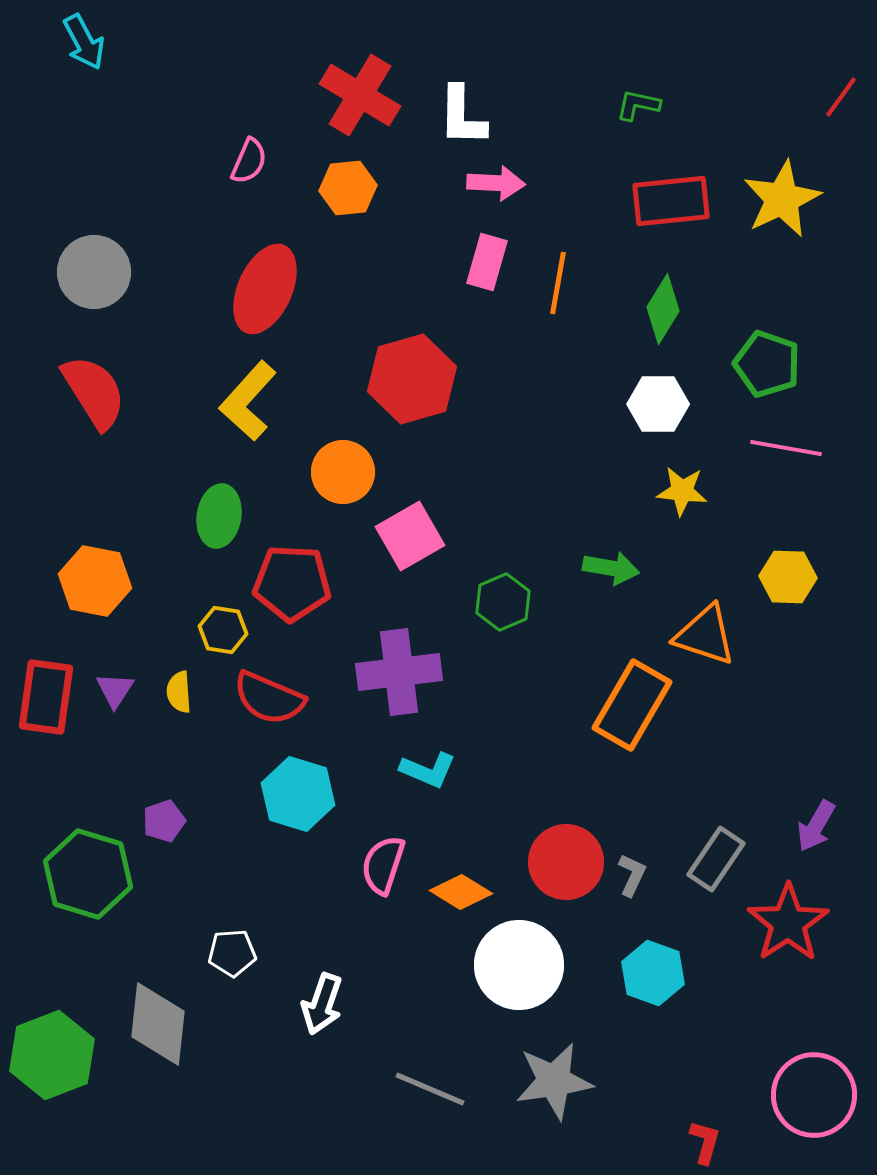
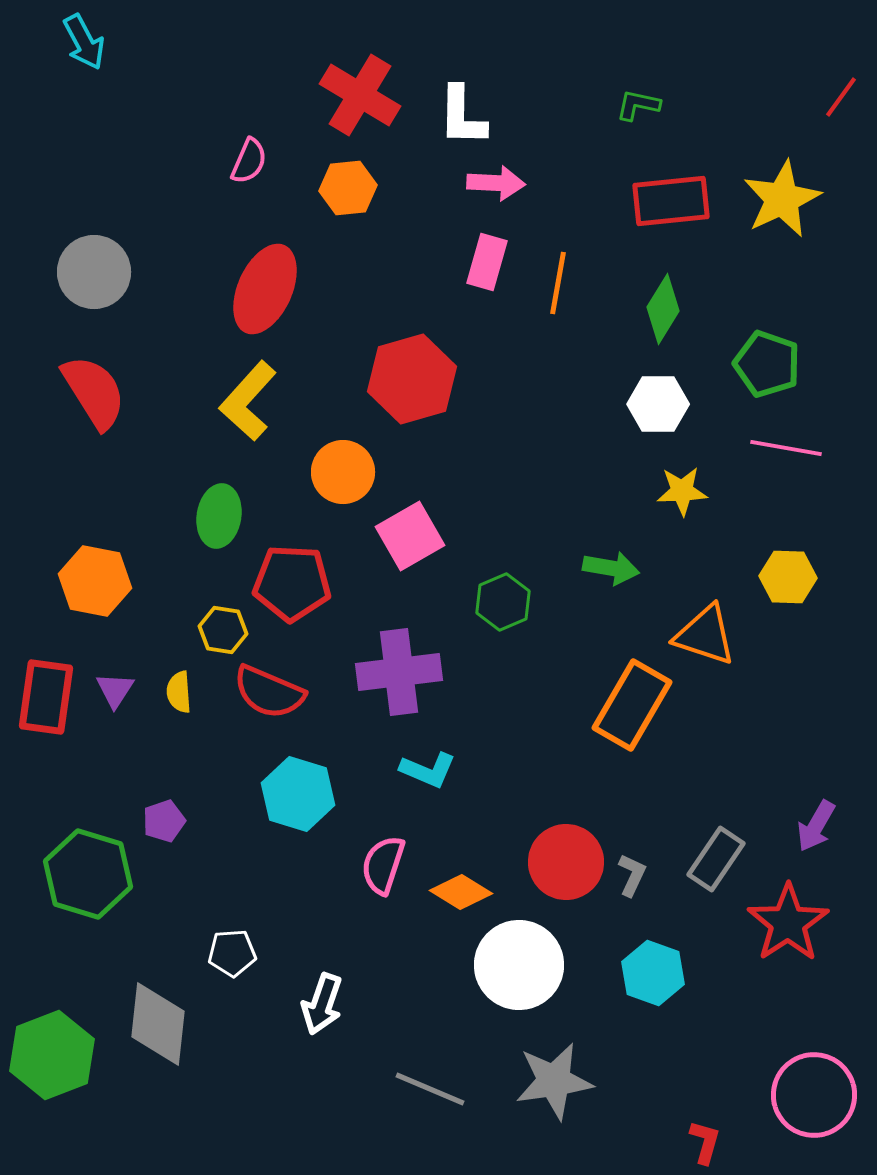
yellow star at (682, 491): rotated 9 degrees counterclockwise
red semicircle at (269, 698): moved 6 px up
